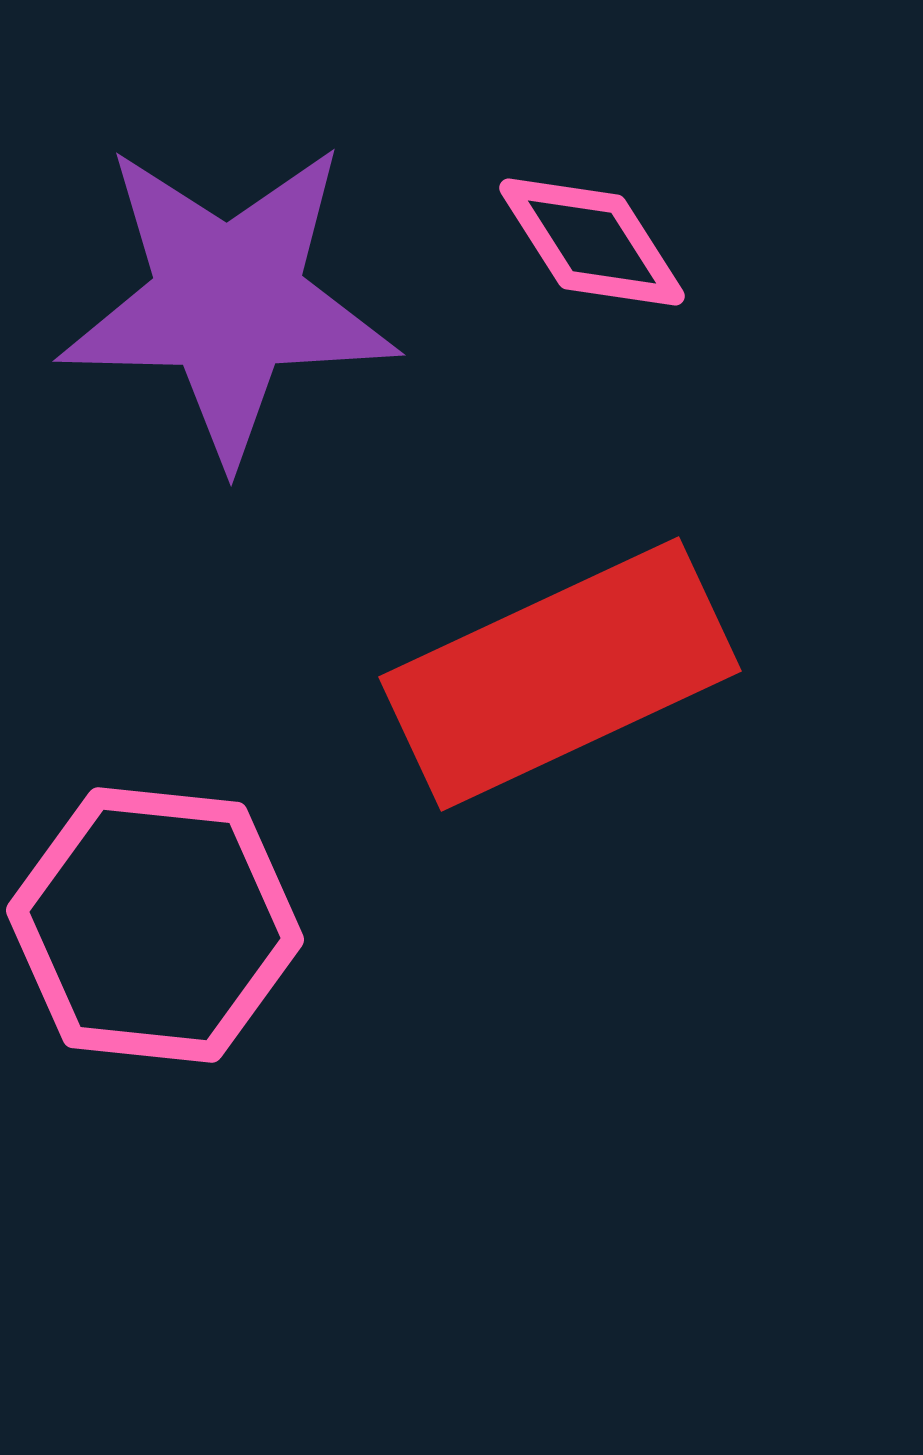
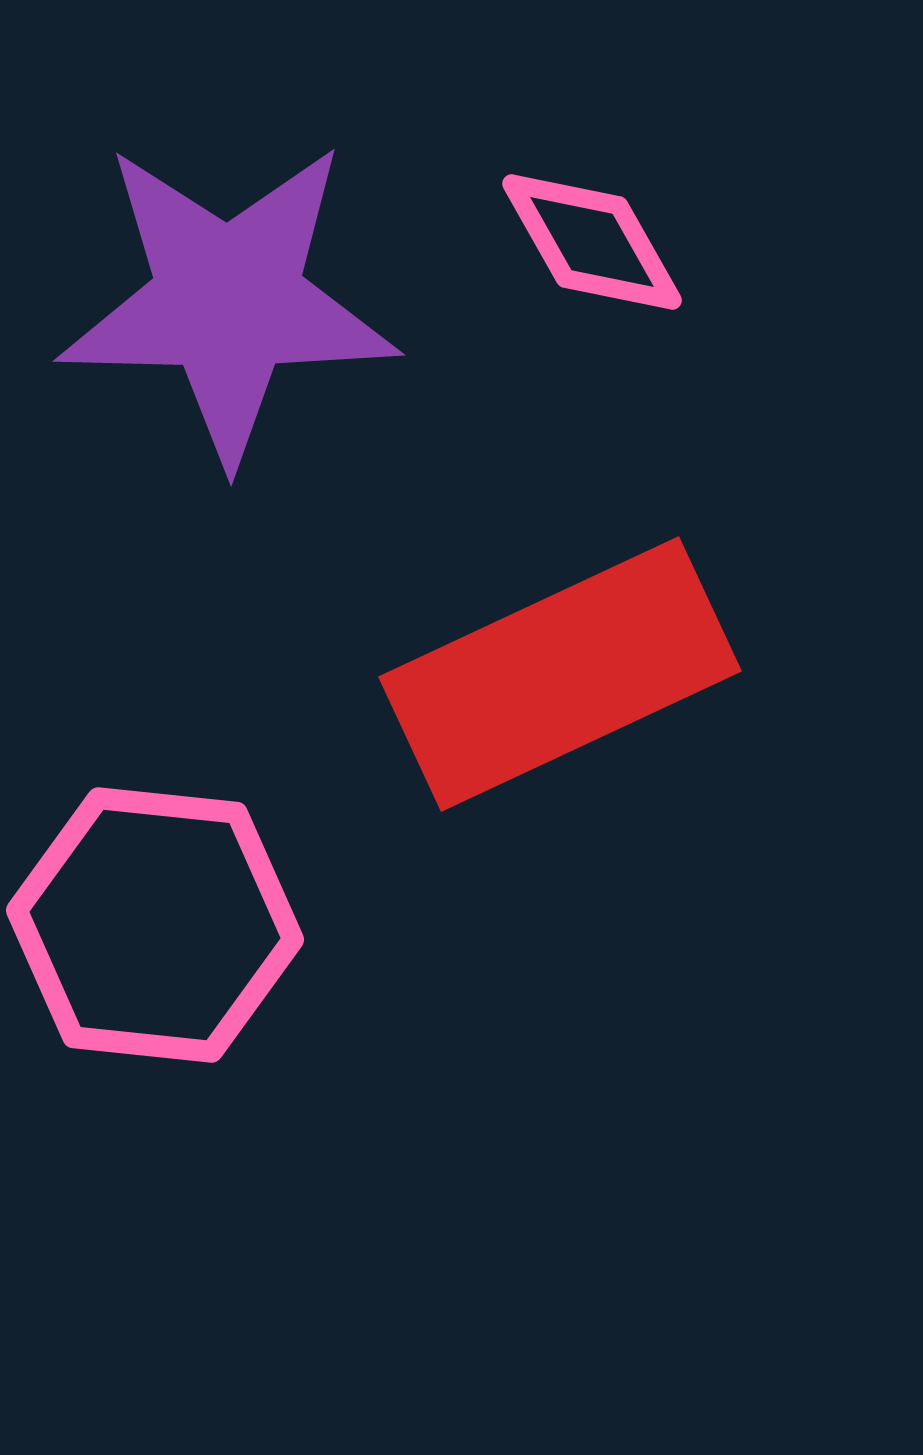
pink diamond: rotated 3 degrees clockwise
